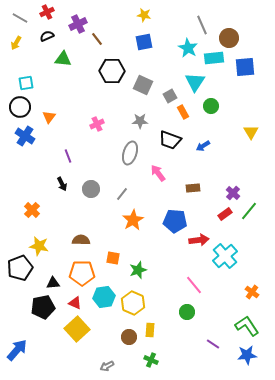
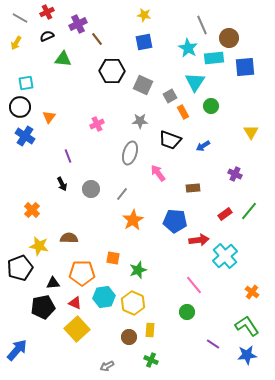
purple cross at (233, 193): moved 2 px right, 19 px up; rotated 16 degrees counterclockwise
brown semicircle at (81, 240): moved 12 px left, 2 px up
